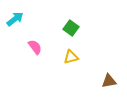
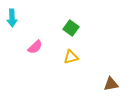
cyan arrow: moved 3 px left, 1 px up; rotated 126 degrees clockwise
pink semicircle: rotated 84 degrees clockwise
brown triangle: moved 2 px right, 3 px down
